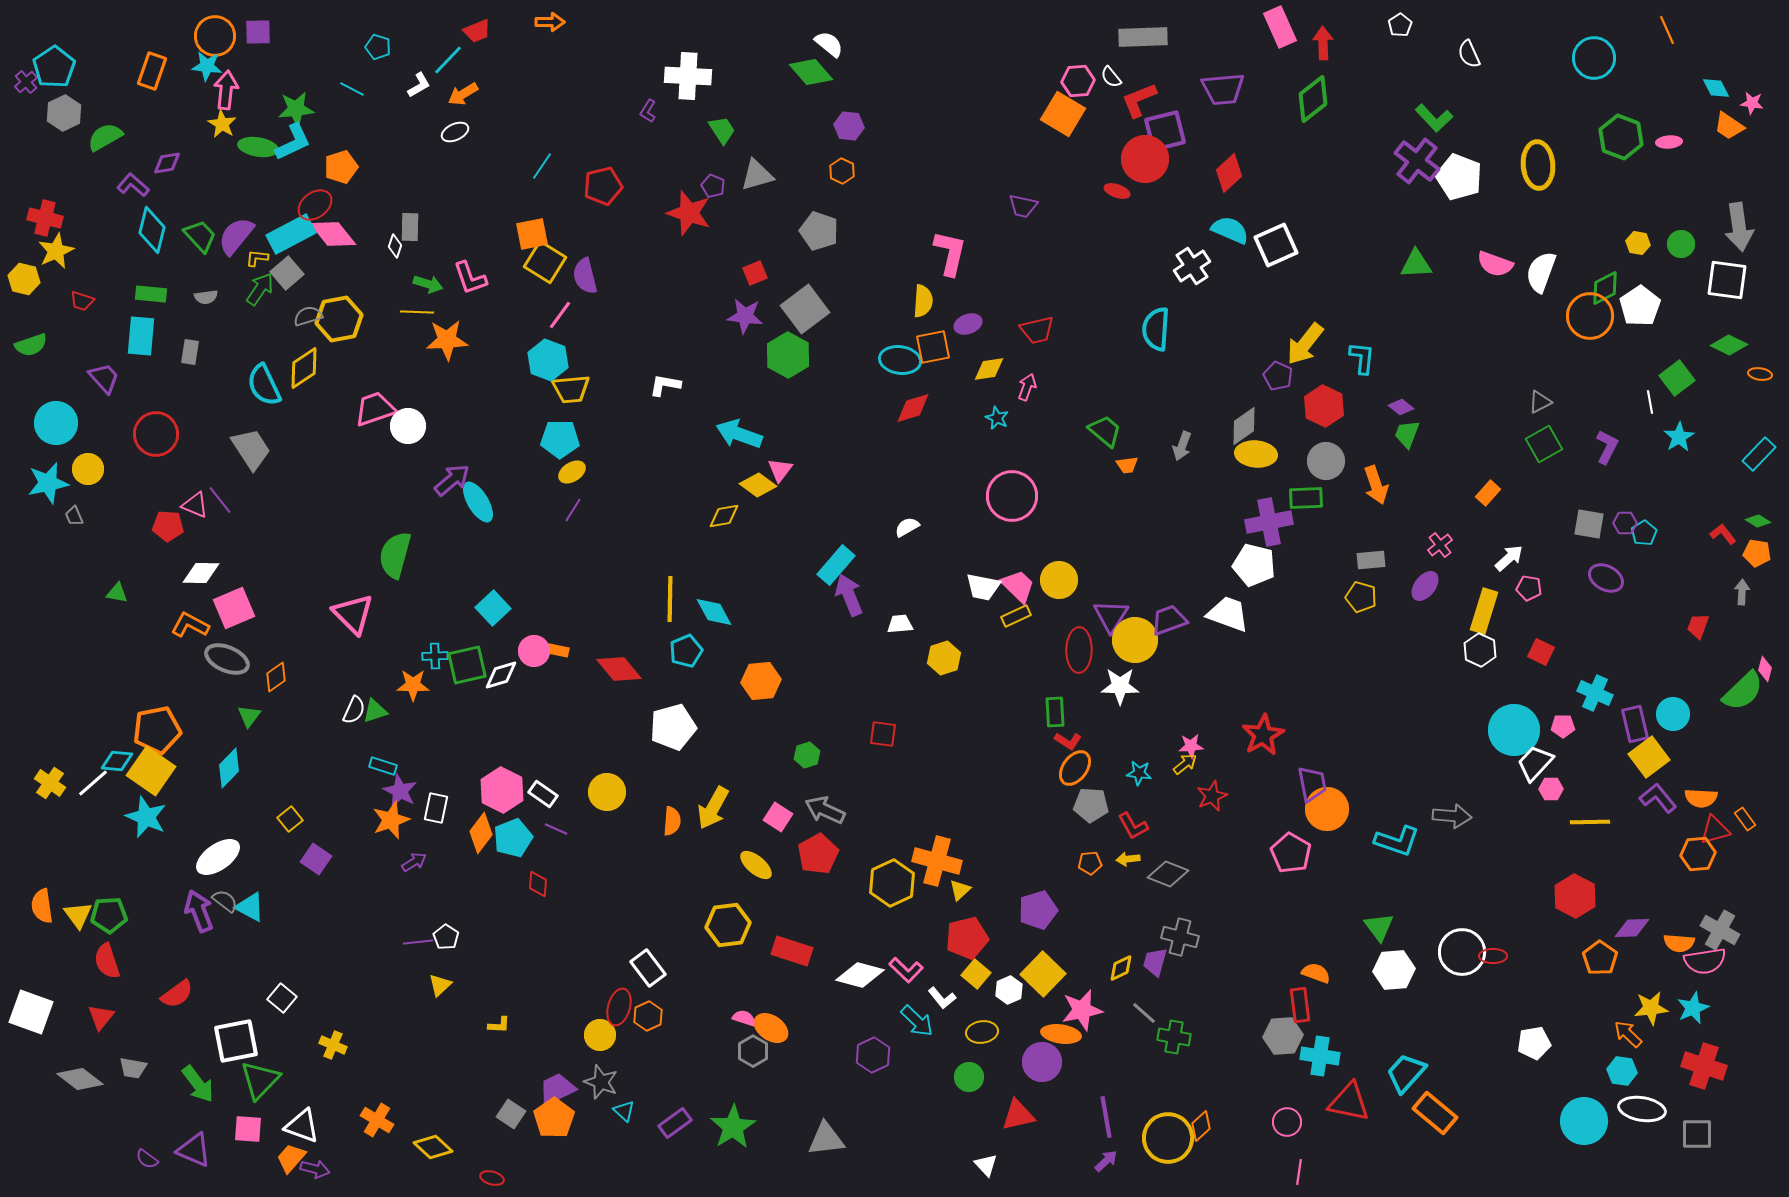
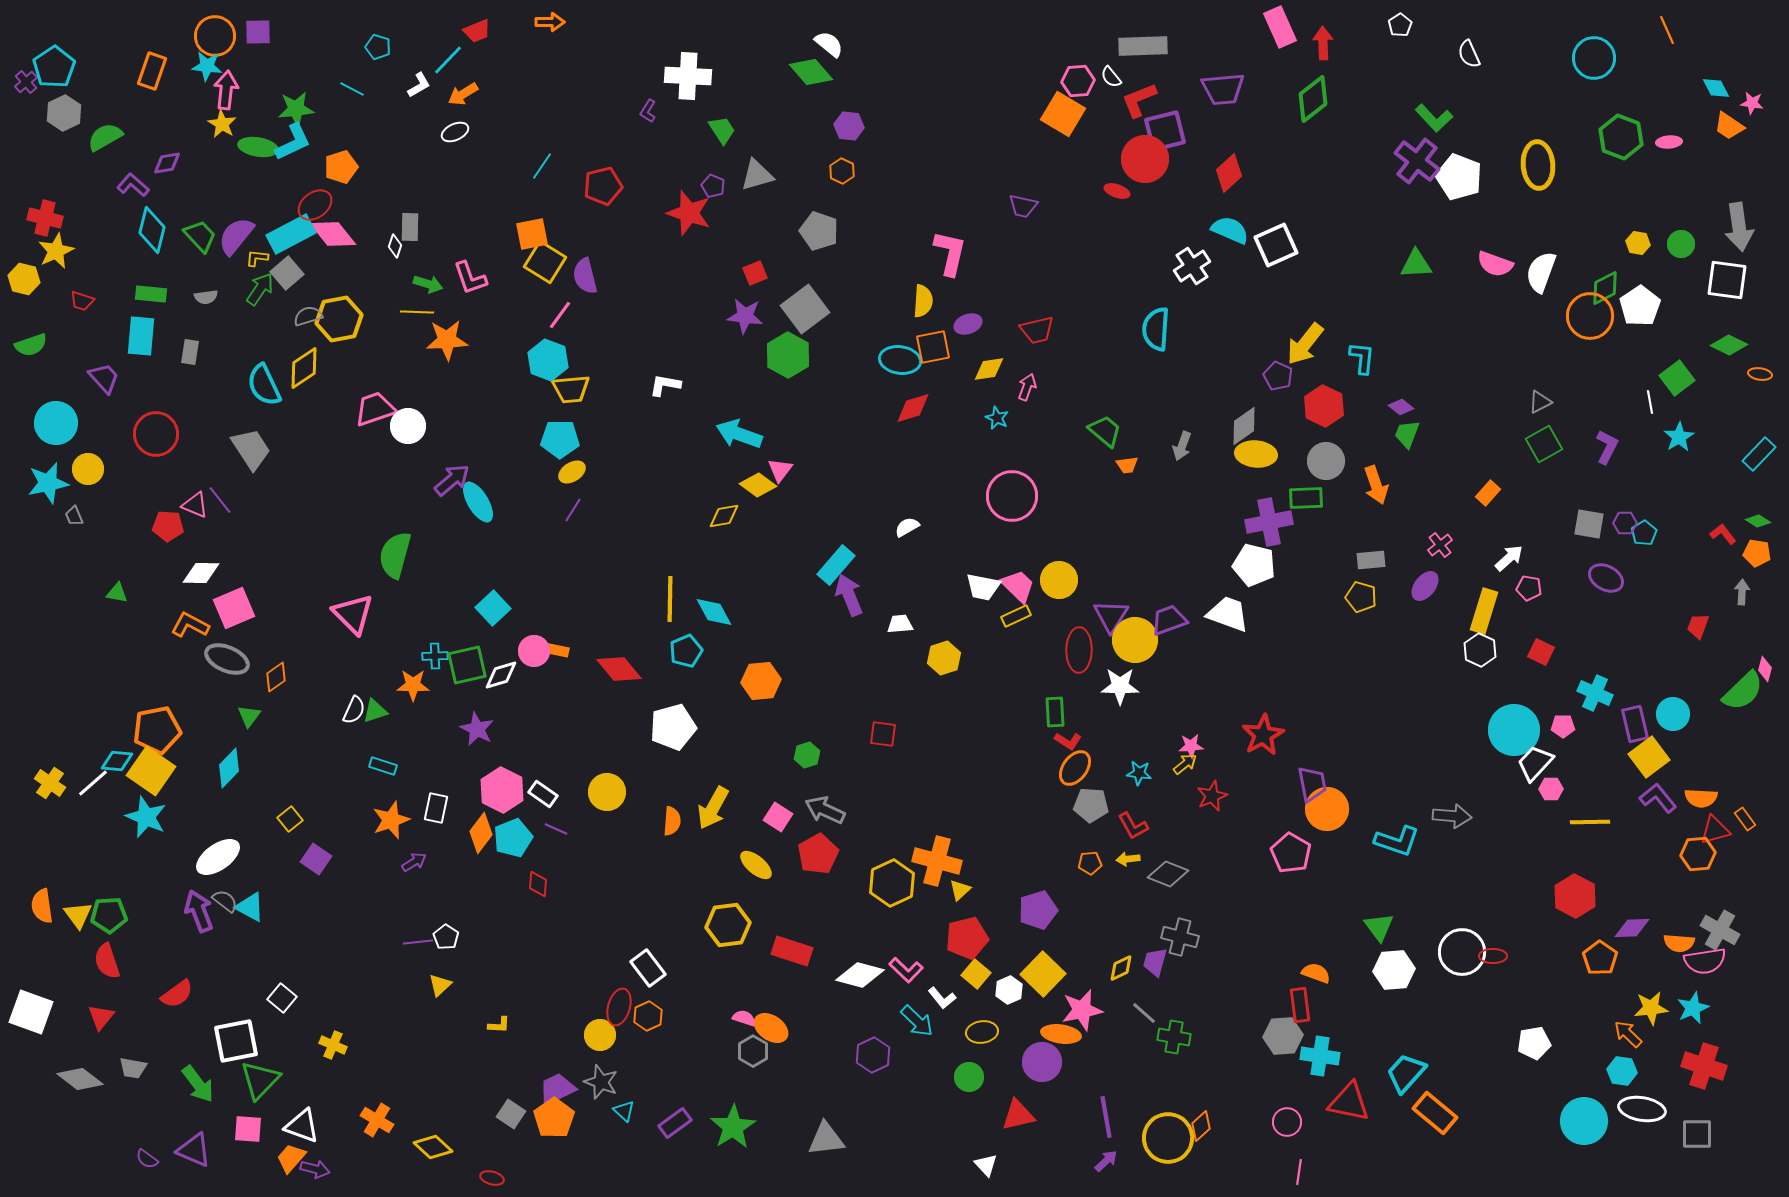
gray rectangle at (1143, 37): moved 9 px down
purple star at (400, 791): moved 77 px right, 62 px up
